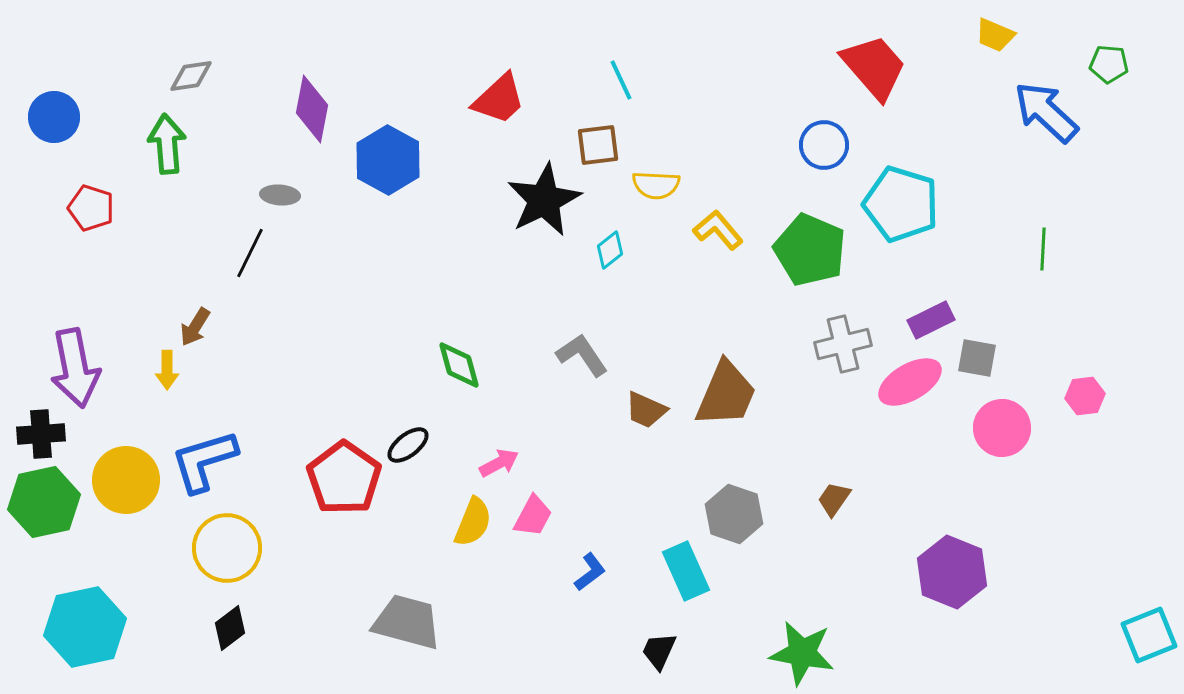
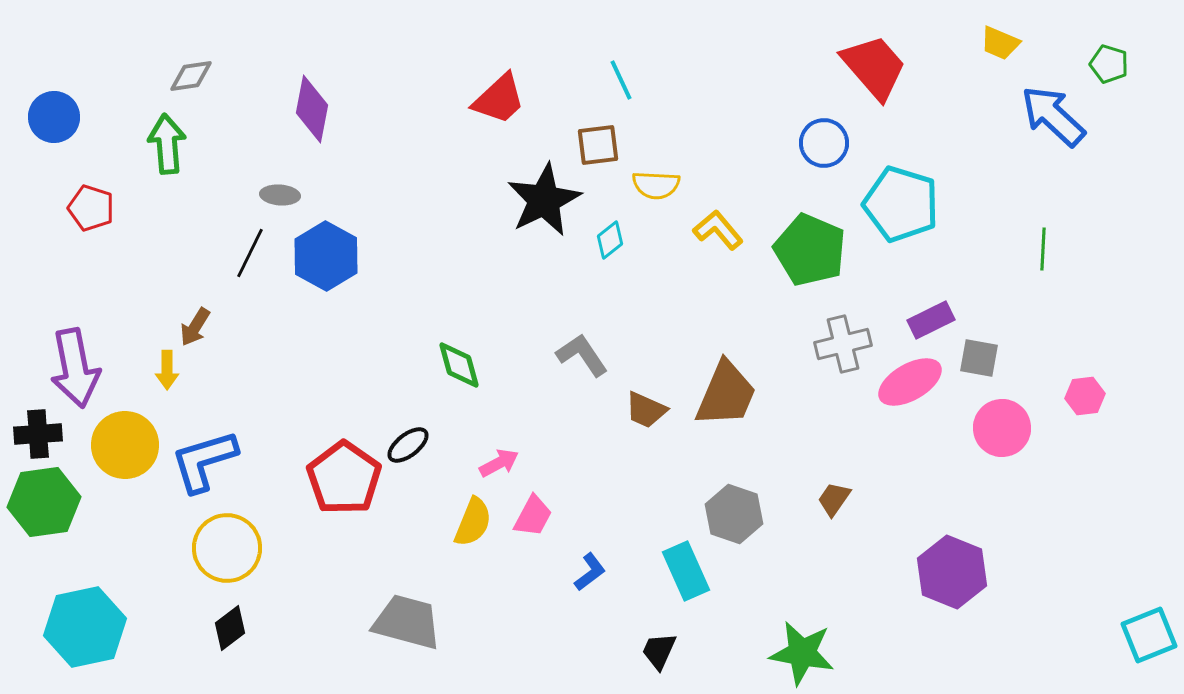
yellow trapezoid at (995, 35): moved 5 px right, 8 px down
green pentagon at (1109, 64): rotated 12 degrees clockwise
blue arrow at (1046, 112): moved 7 px right, 4 px down
blue circle at (824, 145): moved 2 px up
blue hexagon at (388, 160): moved 62 px left, 96 px down
cyan diamond at (610, 250): moved 10 px up
gray square at (977, 358): moved 2 px right
black cross at (41, 434): moved 3 px left
yellow circle at (126, 480): moved 1 px left, 35 px up
green hexagon at (44, 502): rotated 4 degrees clockwise
